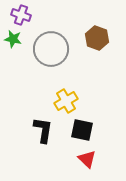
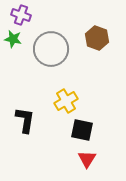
black L-shape: moved 18 px left, 10 px up
red triangle: rotated 18 degrees clockwise
